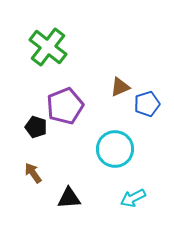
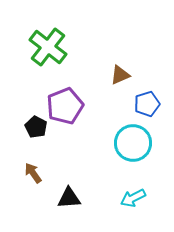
brown triangle: moved 12 px up
black pentagon: rotated 10 degrees clockwise
cyan circle: moved 18 px right, 6 px up
